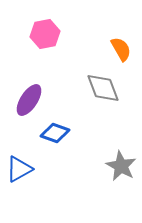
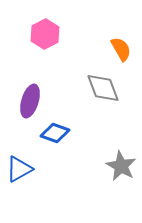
pink hexagon: rotated 16 degrees counterclockwise
purple ellipse: moved 1 px right, 1 px down; rotated 16 degrees counterclockwise
